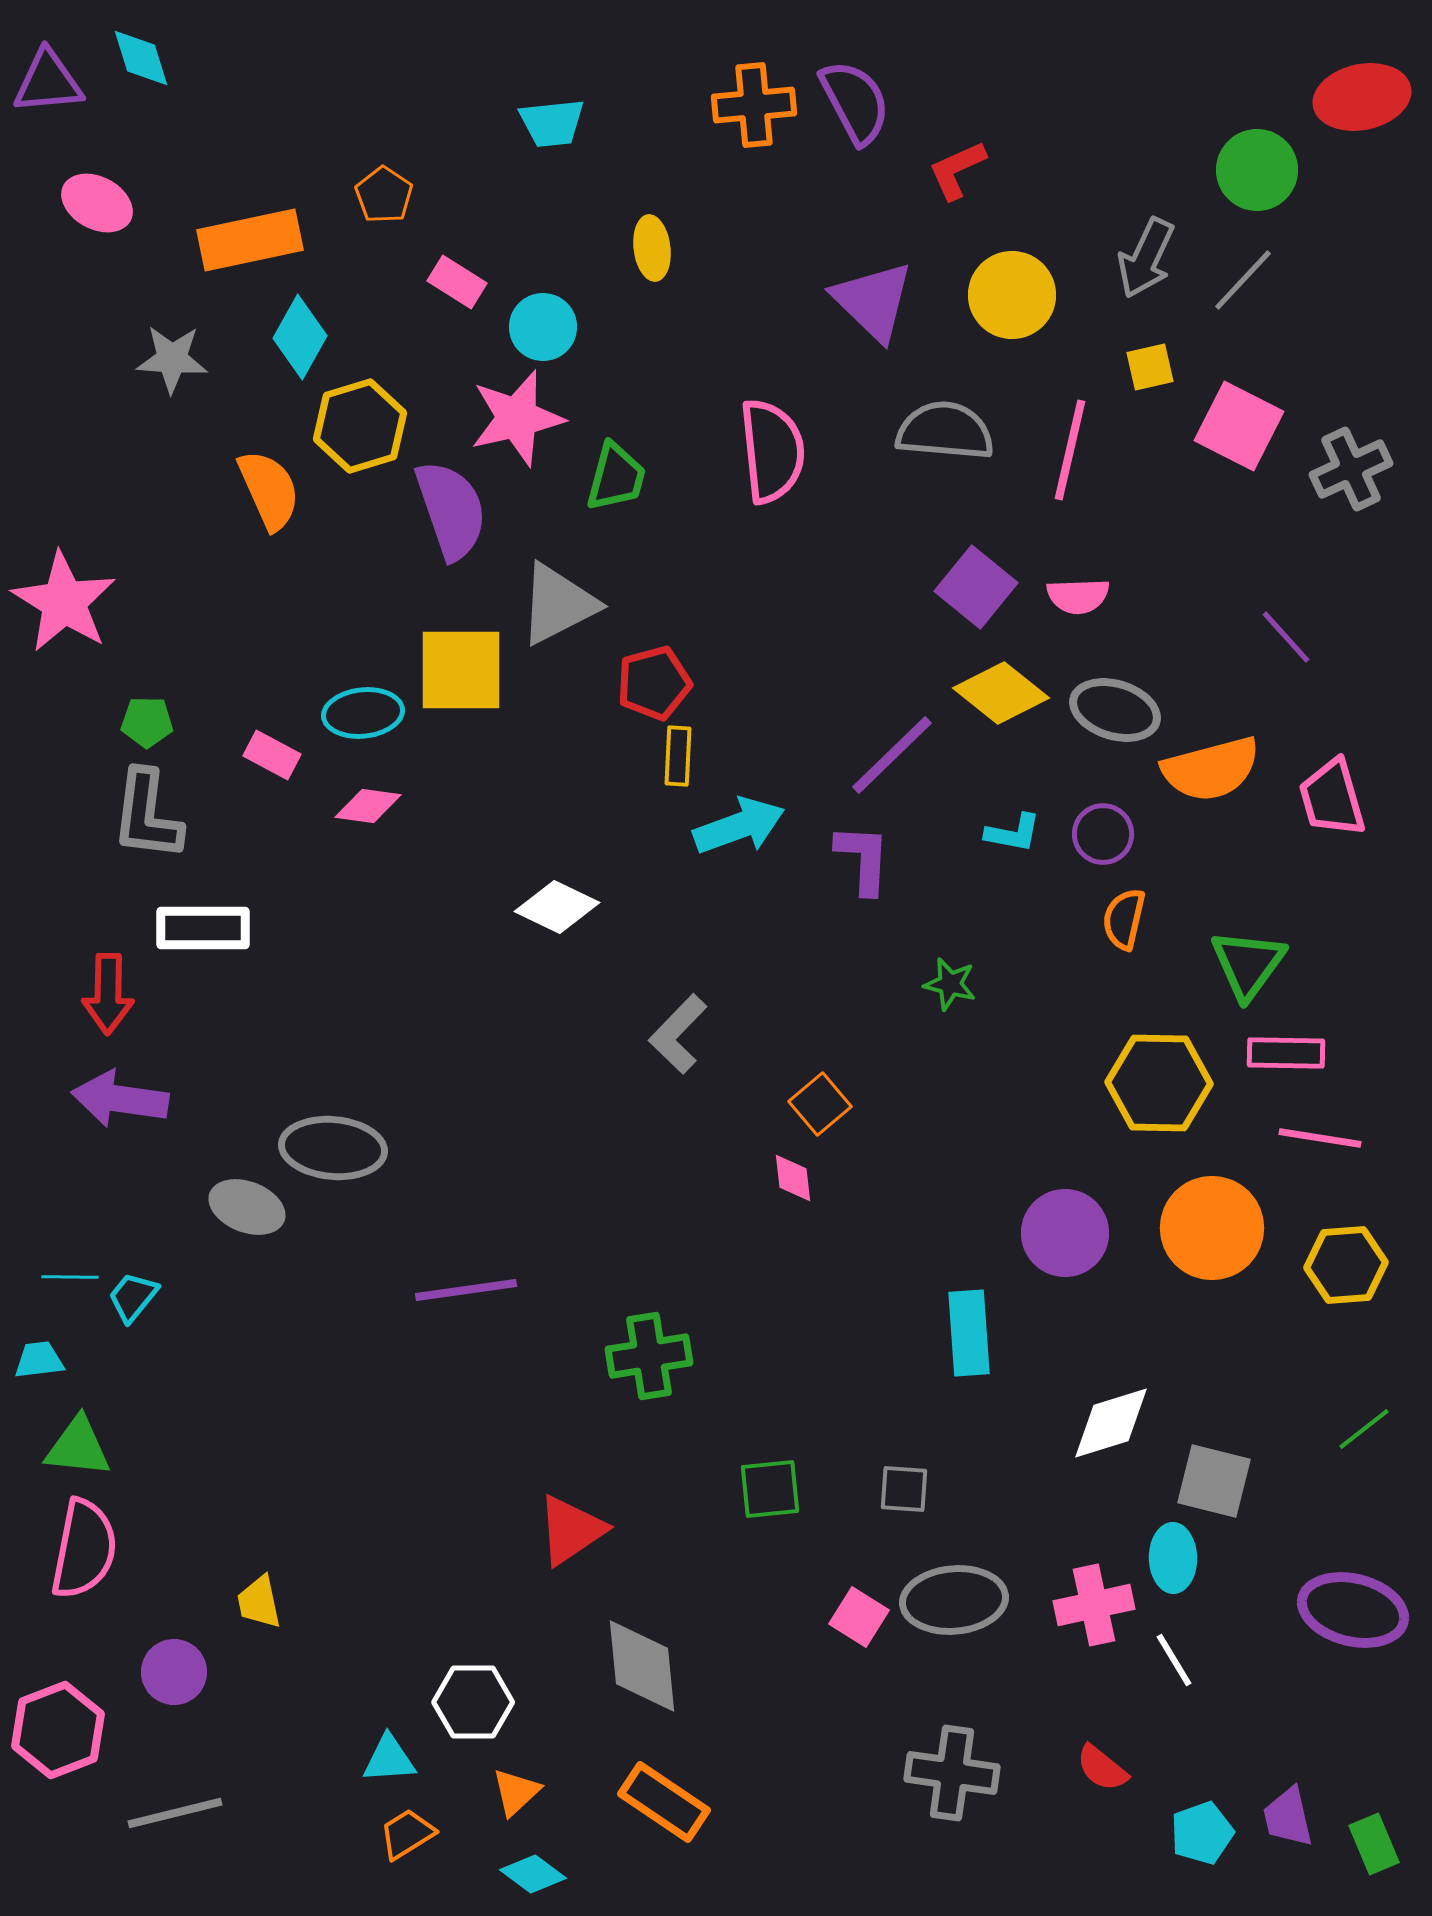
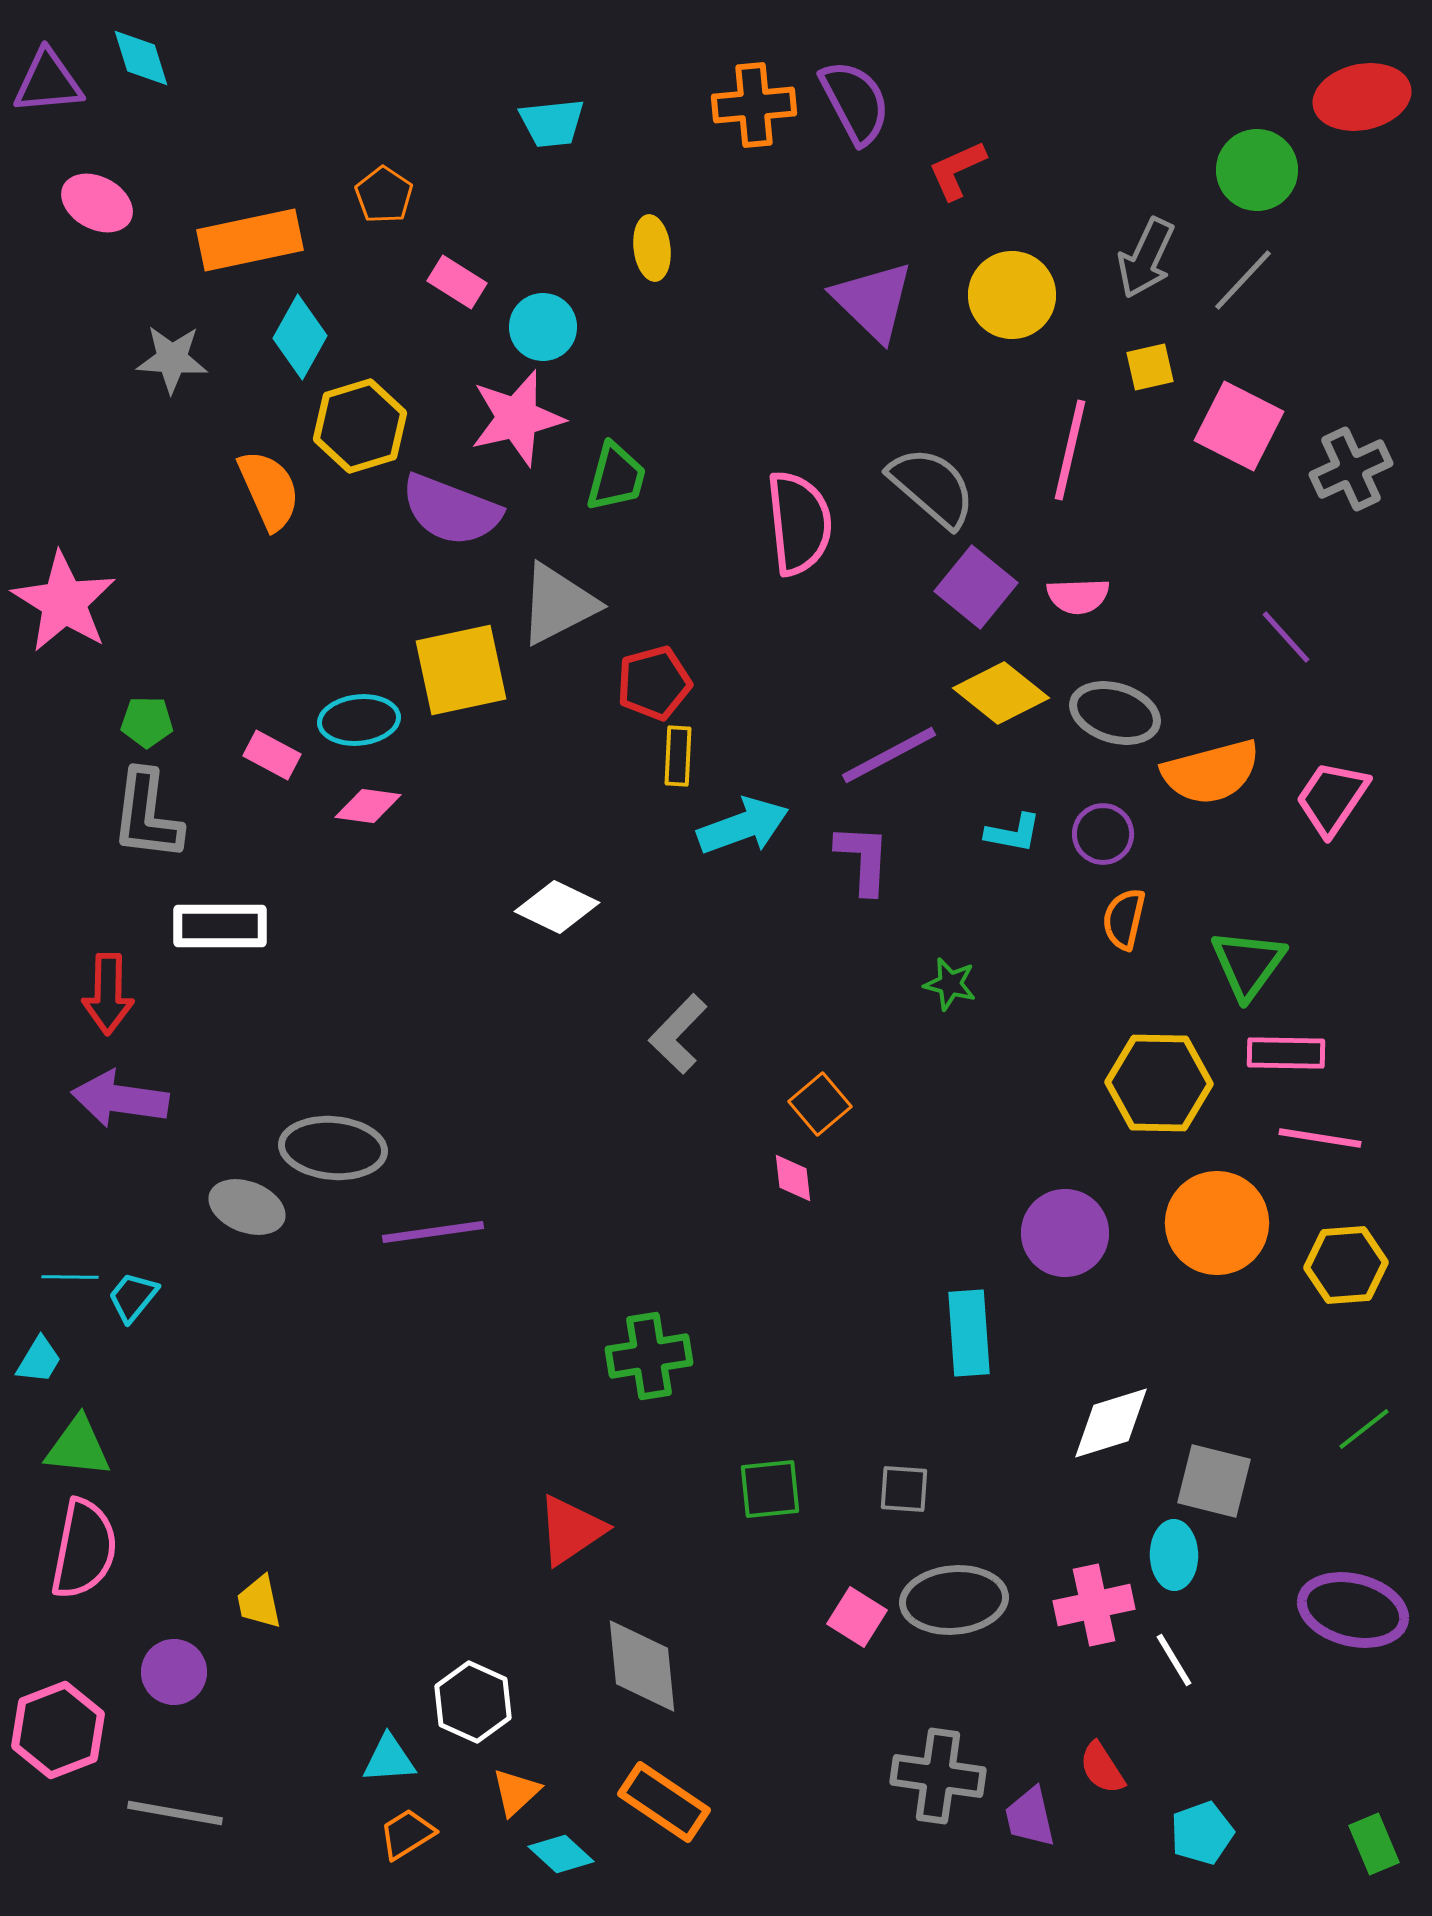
gray semicircle at (945, 431): moved 13 px left, 56 px down; rotated 36 degrees clockwise
pink semicircle at (772, 451): moved 27 px right, 72 px down
purple semicircle at (451, 510): rotated 130 degrees clockwise
yellow square at (461, 670): rotated 12 degrees counterclockwise
gray ellipse at (1115, 710): moved 3 px down
cyan ellipse at (363, 713): moved 4 px left, 7 px down
purple line at (892, 755): moved 3 px left; rotated 16 degrees clockwise
orange semicircle at (1211, 769): moved 3 px down
pink trapezoid at (1332, 798): rotated 50 degrees clockwise
cyan arrow at (739, 826): moved 4 px right
white rectangle at (203, 928): moved 17 px right, 2 px up
orange circle at (1212, 1228): moved 5 px right, 5 px up
purple line at (466, 1290): moved 33 px left, 58 px up
cyan trapezoid at (39, 1360): rotated 128 degrees clockwise
cyan ellipse at (1173, 1558): moved 1 px right, 3 px up
pink square at (859, 1617): moved 2 px left
white hexagon at (473, 1702): rotated 24 degrees clockwise
red semicircle at (1102, 1768): rotated 18 degrees clockwise
gray cross at (952, 1773): moved 14 px left, 3 px down
gray line at (175, 1813): rotated 24 degrees clockwise
purple trapezoid at (1288, 1817): moved 258 px left
cyan diamond at (533, 1874): moved 28 px right, 20 px up; rotated 6 degrees clockwise
